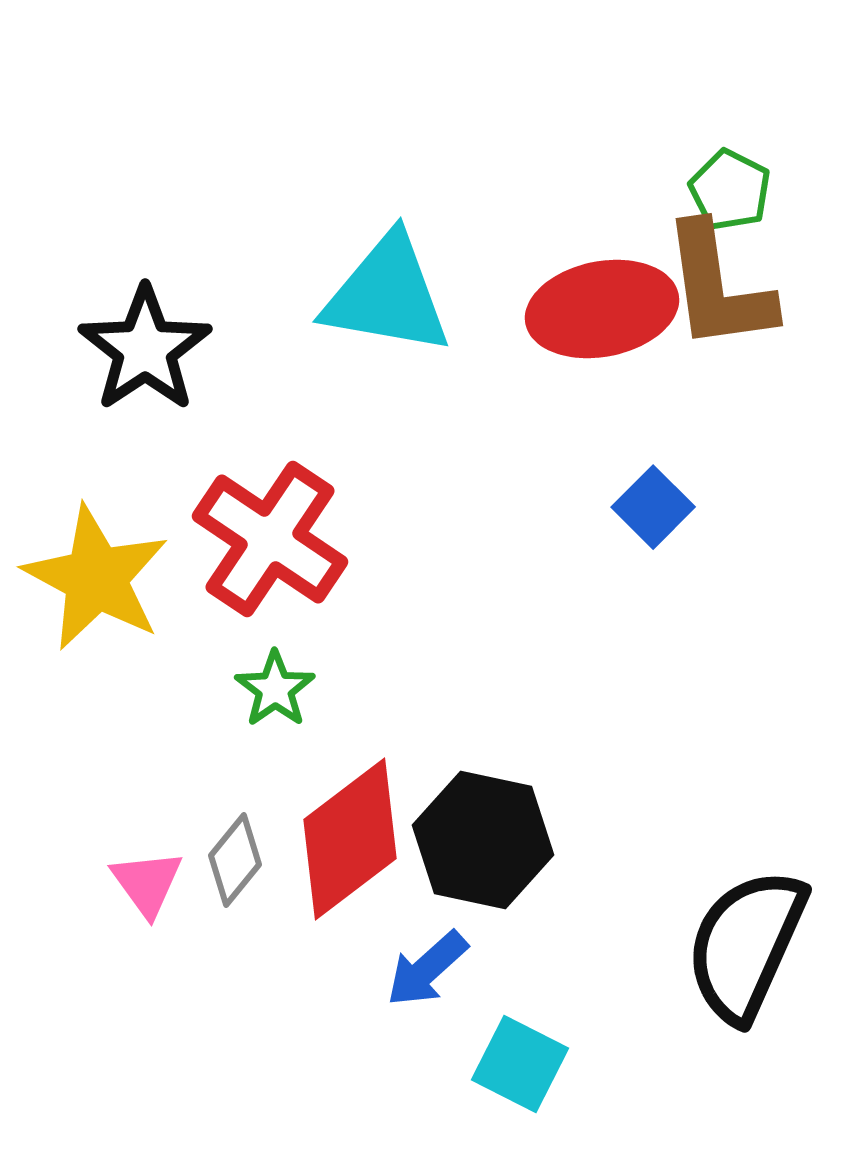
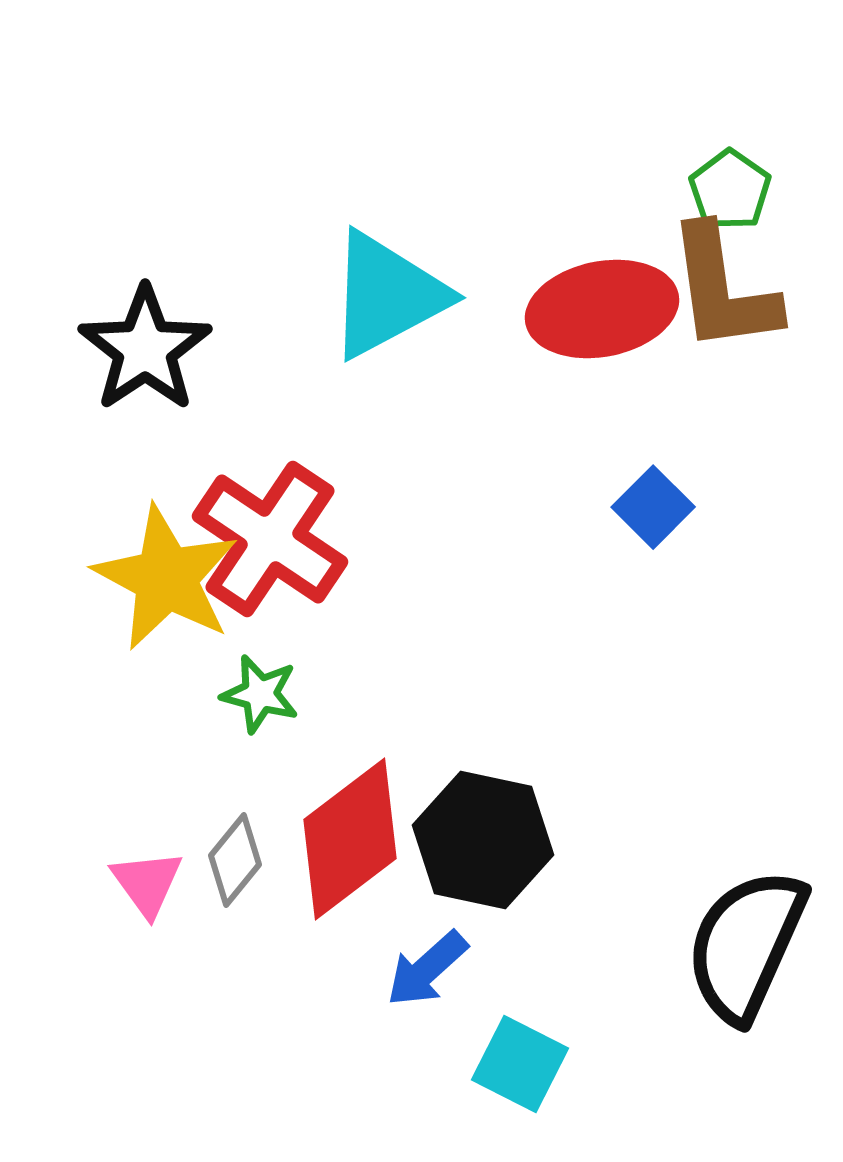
green pentagon: rotated 8 degrees clockwise
brown L-shape: moved 5 px right, 2 px down
cyan triangle: rotated 38 degrees counterclockwise
yellow star: moved 70 px right
green star: moved 15 px left, 5 px down; rotated 22 degrees counterclockwise
